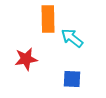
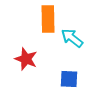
red star: rotated 30 degrees clockwise
blue square: moved 3 px left
